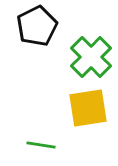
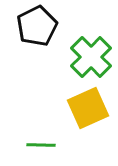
yellow square: rotated 15 degrees counterclockwise
green line: rotated 8 degrees counterclockwise
